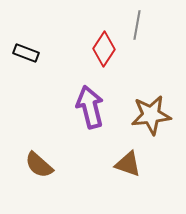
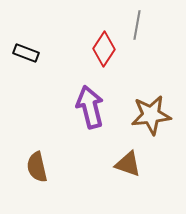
brown semicircle: moved 2 px left, 2 px down; rotated 36 degrees clockwise
